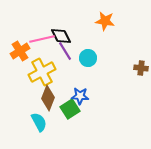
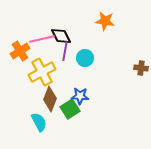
purple line: rotated 42 degrees clockwise
cyan circle: moved 3 px left
brown diamond: moved 2 px right, 1 px down
